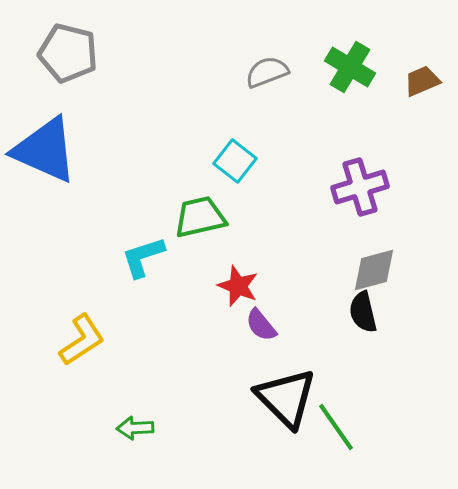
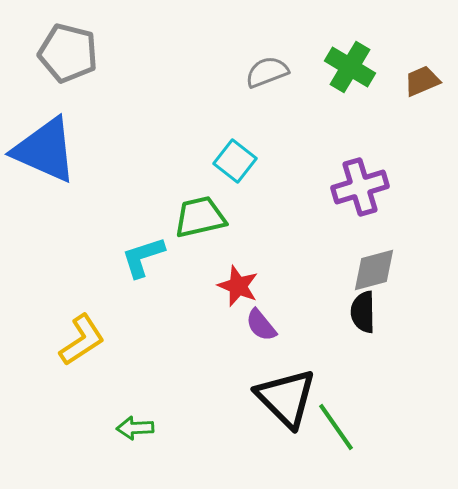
black semicircle: rotated 12 degrees clockwise
